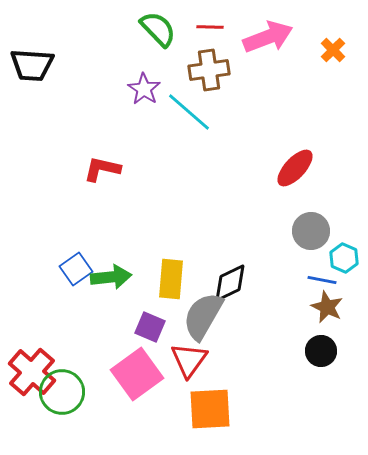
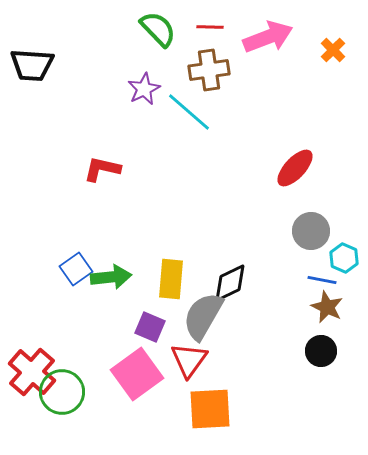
purple star: rotated 12 degrees clockwise
